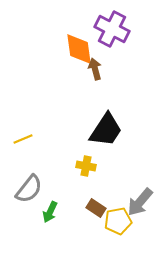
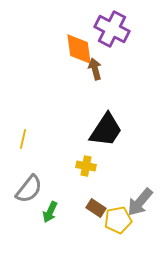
yellow line: rotated 54 degrees counterclockwise
yellow pentagon: moved 1 px up
